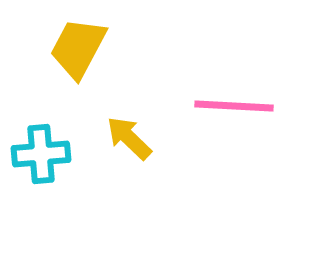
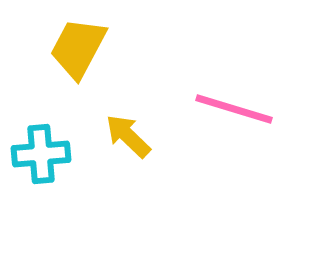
pink line: moved 3 px down; rotated 14 degrees clockwise
yellow arrow: moved 1 px left, 2 px up
